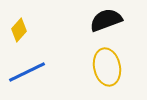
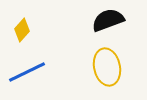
black semicircle: moved 2 px right
yellow diamond: moved 3 px right
